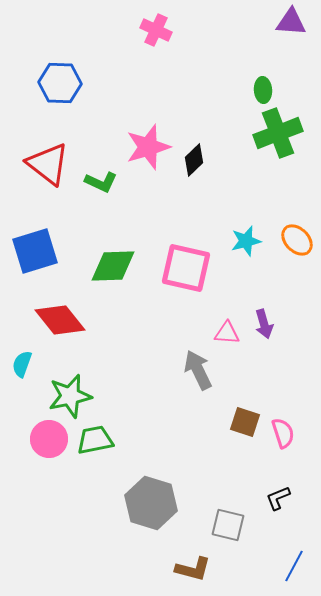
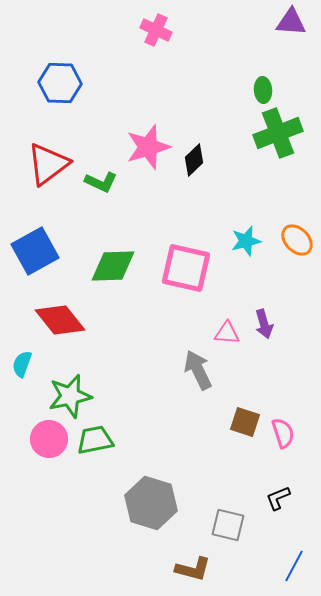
red triangle: rotated 45 degrees clockwise
blue square: rotated 12 degrees counterclockwise
